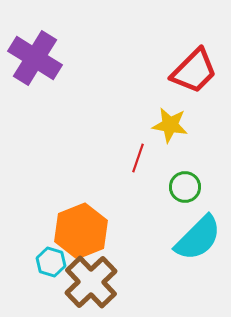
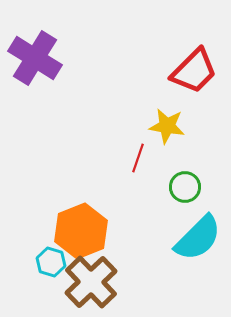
yellow star: moved 3 px left, 1 px down
